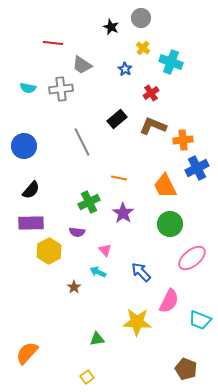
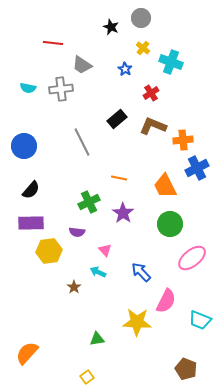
yellow hexagon: rotated 20 degrees clockwise
pink semicircle: moved 3 px left
